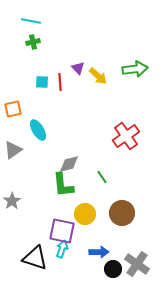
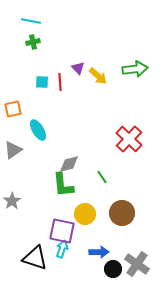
red cross: moved 3 px right, 3 px down; rotated 12 degrees counterclockwise
